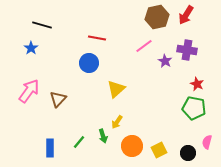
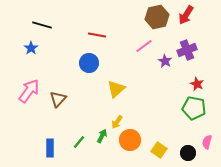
red line: moved 3 px up
purple cross: rotated 30 degrees counterclockwise
green arrow: moved 1 px left; rotated 136 degrees counterclockwise
orange circle: moved 2 px left, 6 px up
yellow square: rotated 28 degrees counterclockwise
